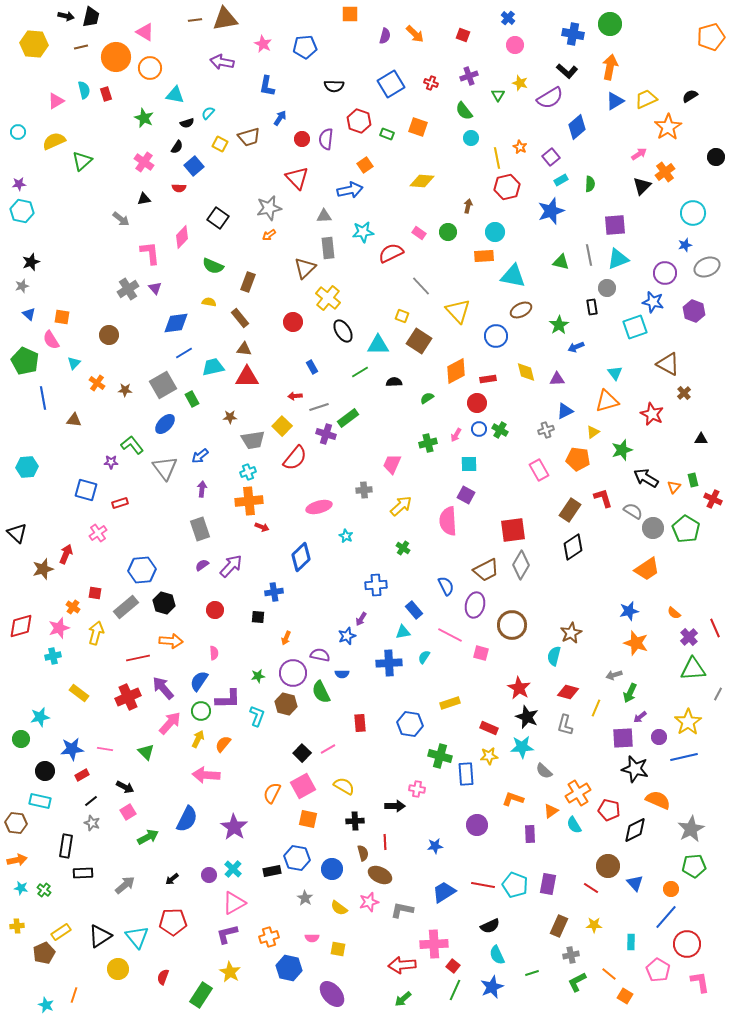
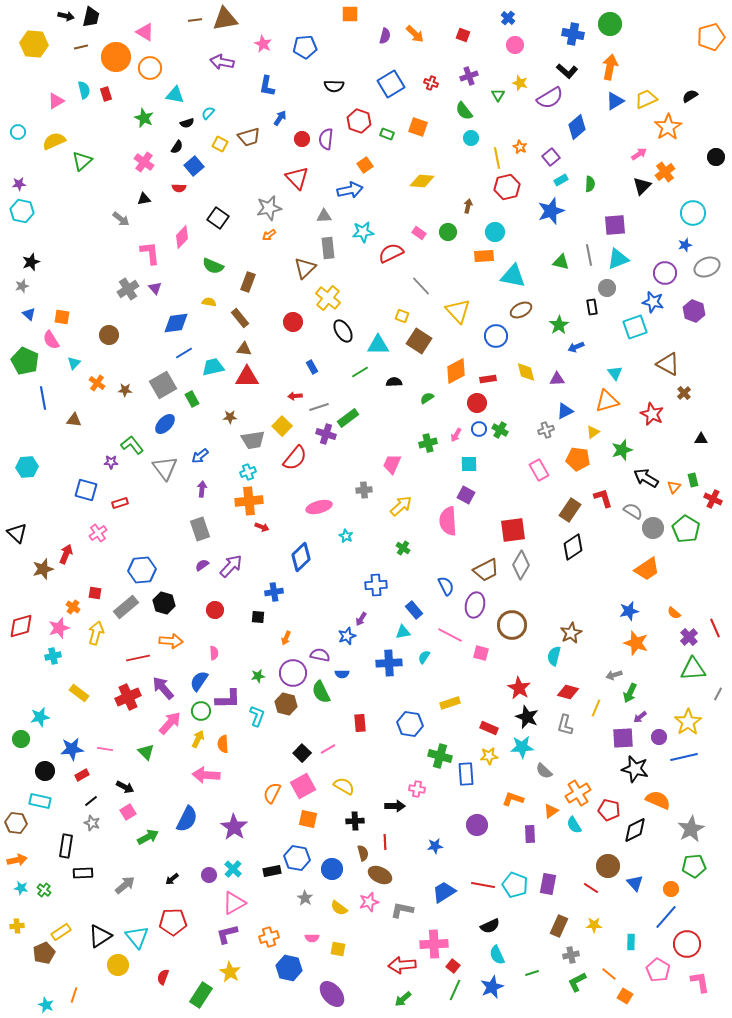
orange semicircle at (223, 744): rotated 42 degrees counterclockwise
yellow circle at (118, 969): moved 4 px up
